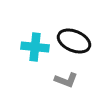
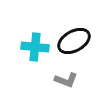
black ellipse: rotated 52 degrees counterclockwise
